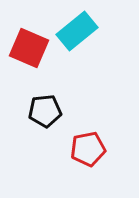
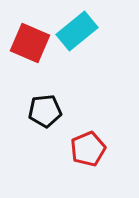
red square: moved 1 px right, 5 px up
red pentagon: rotated 12 degrees counterclockwise
